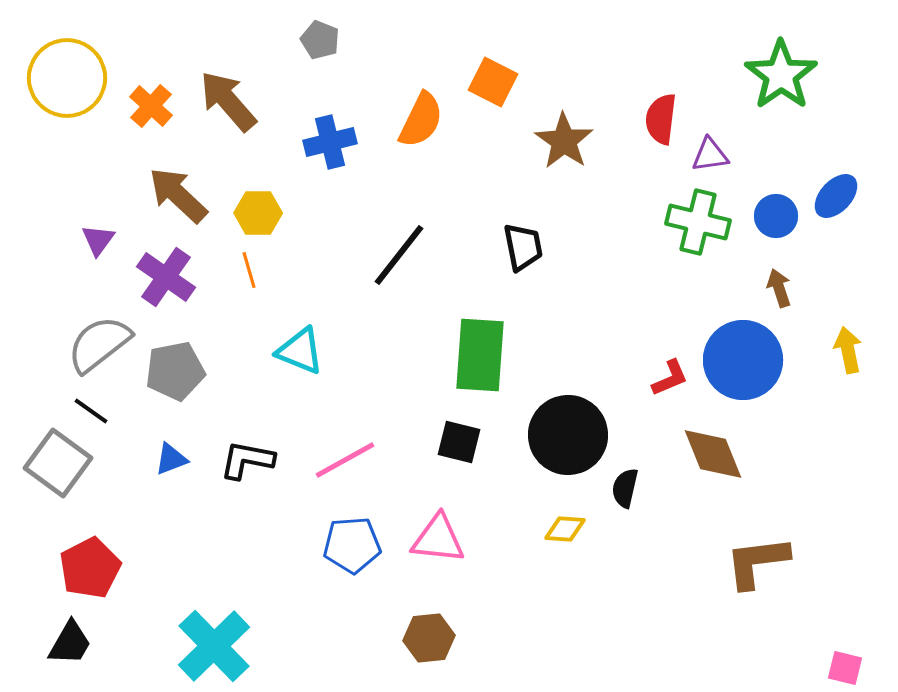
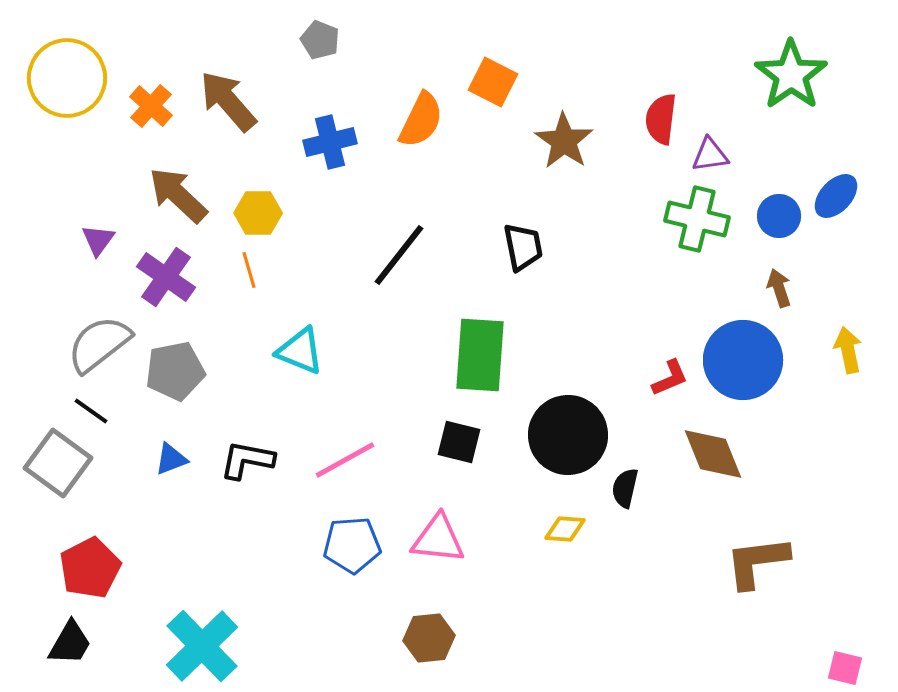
green star at (781, 75): moved 10 px right
blue circle at (776, 216): moved 3 px right
green cross at (698, 222): moved 1 px left, 3 px up
cyan cross at (214, 646): moved 12 px left
